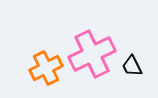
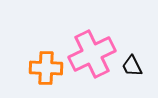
orange cross: rotated 28 degrees clockwise
